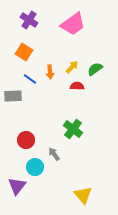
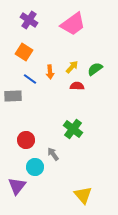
gray arrow: moved 1 px left
